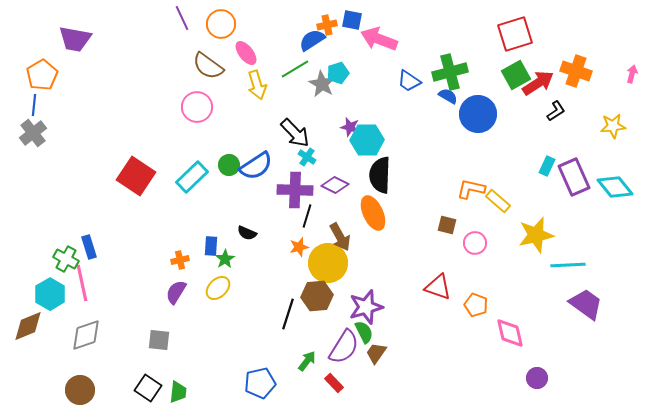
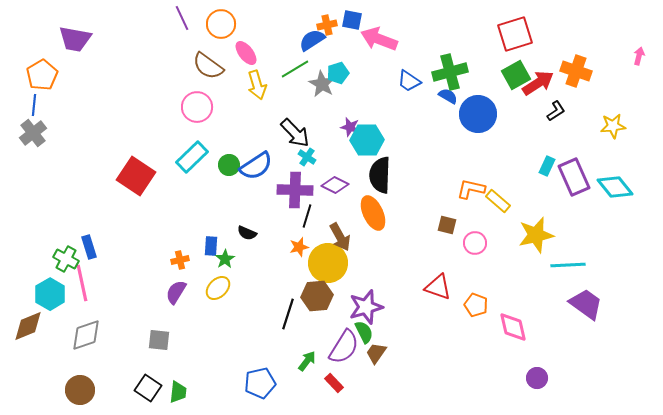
pink arrow at (632, 74): moved 7 px right, 18 px up
cyan rectangle at (192, 177): moved 20 px up
pink diamond at (510, 333): moved 3 px right, 6 px up
